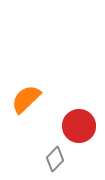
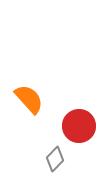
orange semicircle: moved 3 px right; rotated 92 degrees clockwise
